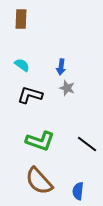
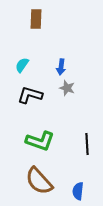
brown rectangle: moved 15 px right
cyan semicircle: rotated 91 degrees counterclockwise
black line: rotated 50 degrees clockwise
